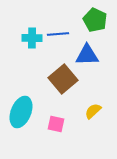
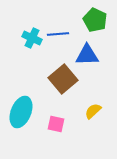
cyan cross: rotated 24 degrees clockwise
